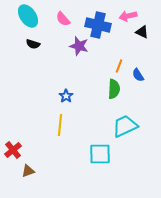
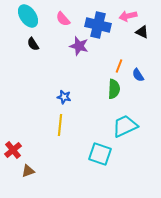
black semicircle: rotated 40 degrees clockwise
blue star: moved 2 px left, 1 px down; rotated 24 degrees counterclockwise
cyan square: rotated 20 degrees clockwise
